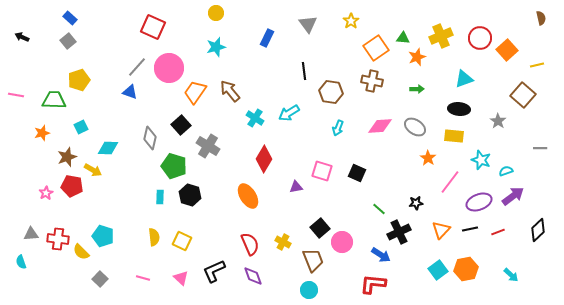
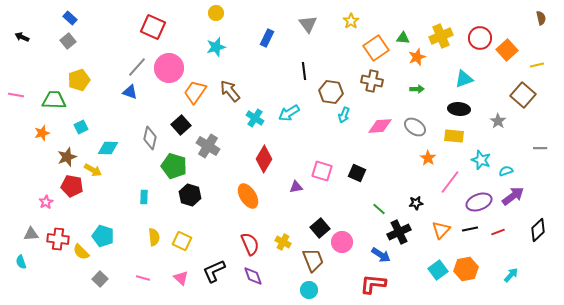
cyan arrow at (338, 128): moved 6 px right, 13 px up
pink star at (46, 193): moved 9 px down
cyan rectangle at (160, 197): moved 16 px left
cyan arrow at (511, 275): rotated 91 degrees counterclockwise
